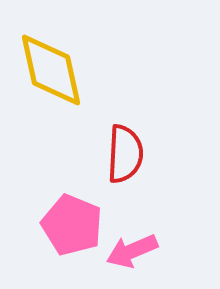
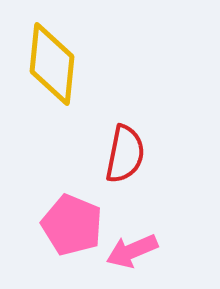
yellow diamond: moved 1 px right, 6 px up; rotated 18 degrees clockwise
red semicircle: rotated 8 degrees clockwise
